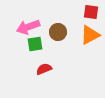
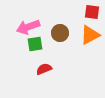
red square: moved 1 px right
brown circle: moved 2 px right, 1 px down
